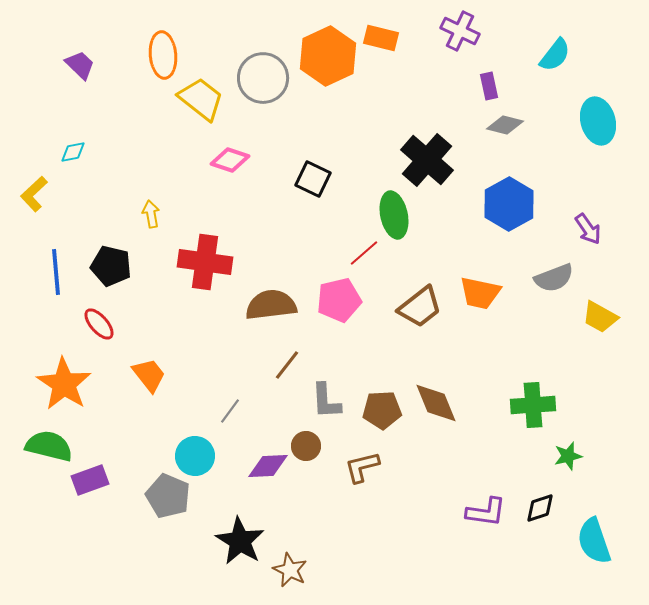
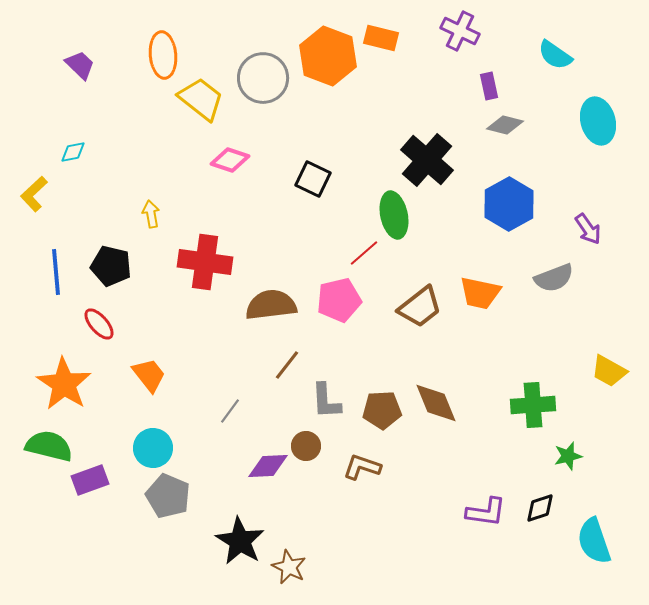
cyan semicircle at (555, 55): rotated 87 degrees clockwise
orange hexagon at (328, 56): rotated 14 degrees counterclockwise
yellow trapezoid at (600, 317): moved 9 px right, 54 px down
cyan circle at (195, 456): moved 42 px left, 8 px up
brown L-shape at (362, 467): rotated 33 degrees clockwise
brown star at (290, 570): moved 1 px left, 3 px up
